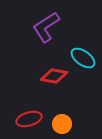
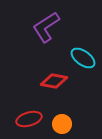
red diamond: moved 5 px down
